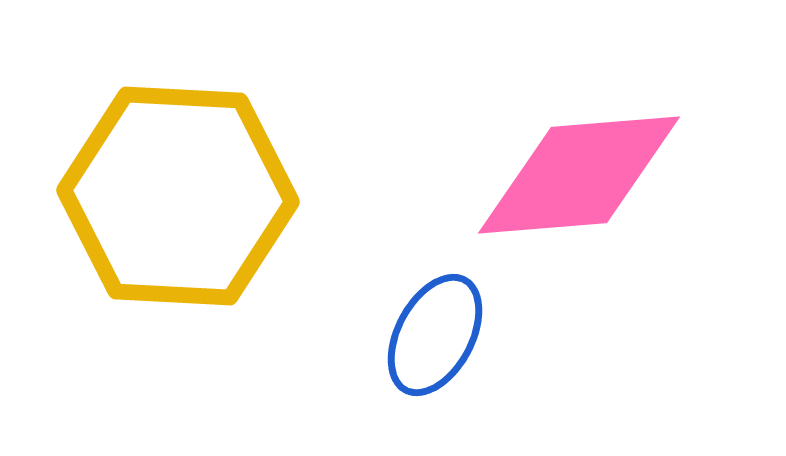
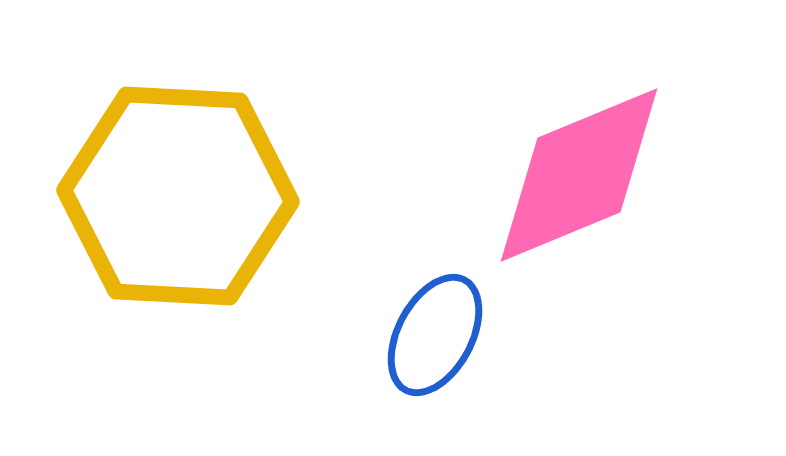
pink diamond: rotated 18 degrees counterclockwise
